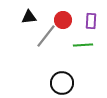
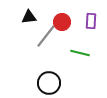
red circle: moved 1 px left, 2 px down
green line: moved 3 px left, 8 px down; rotated 18 degrees clockwise
black circle: moved 13 px left
